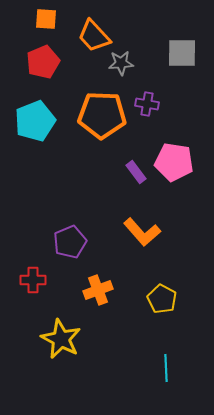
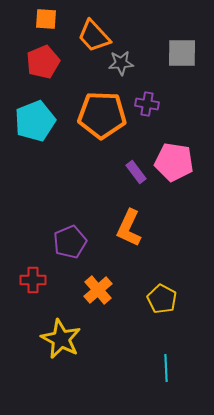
orange L-shape: moved 13 px left, 4 px up; rotated 66 degrees clockwise
orange cross: rotated 20 degrees counterclockwise
